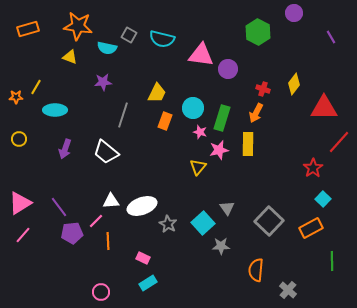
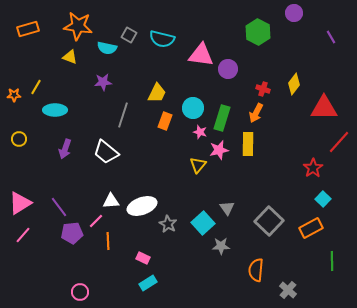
orange star at (16, 97): moved 2 px left, 2 px up
yellow triangle at (198, 167): moved 2 px up
pink circle at (101, 292): moved 21 px left
